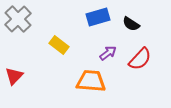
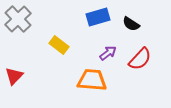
orange trapezoid: moved 1 px right, 1 px up
